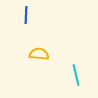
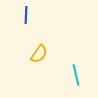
yellow semicircle: rotated 120 degrees clockwise
